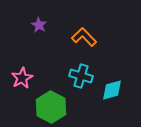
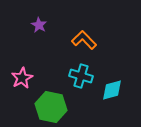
orange L-shape: moved 3 px down
green hexagon: rotated 16 degrees counterclockwise
